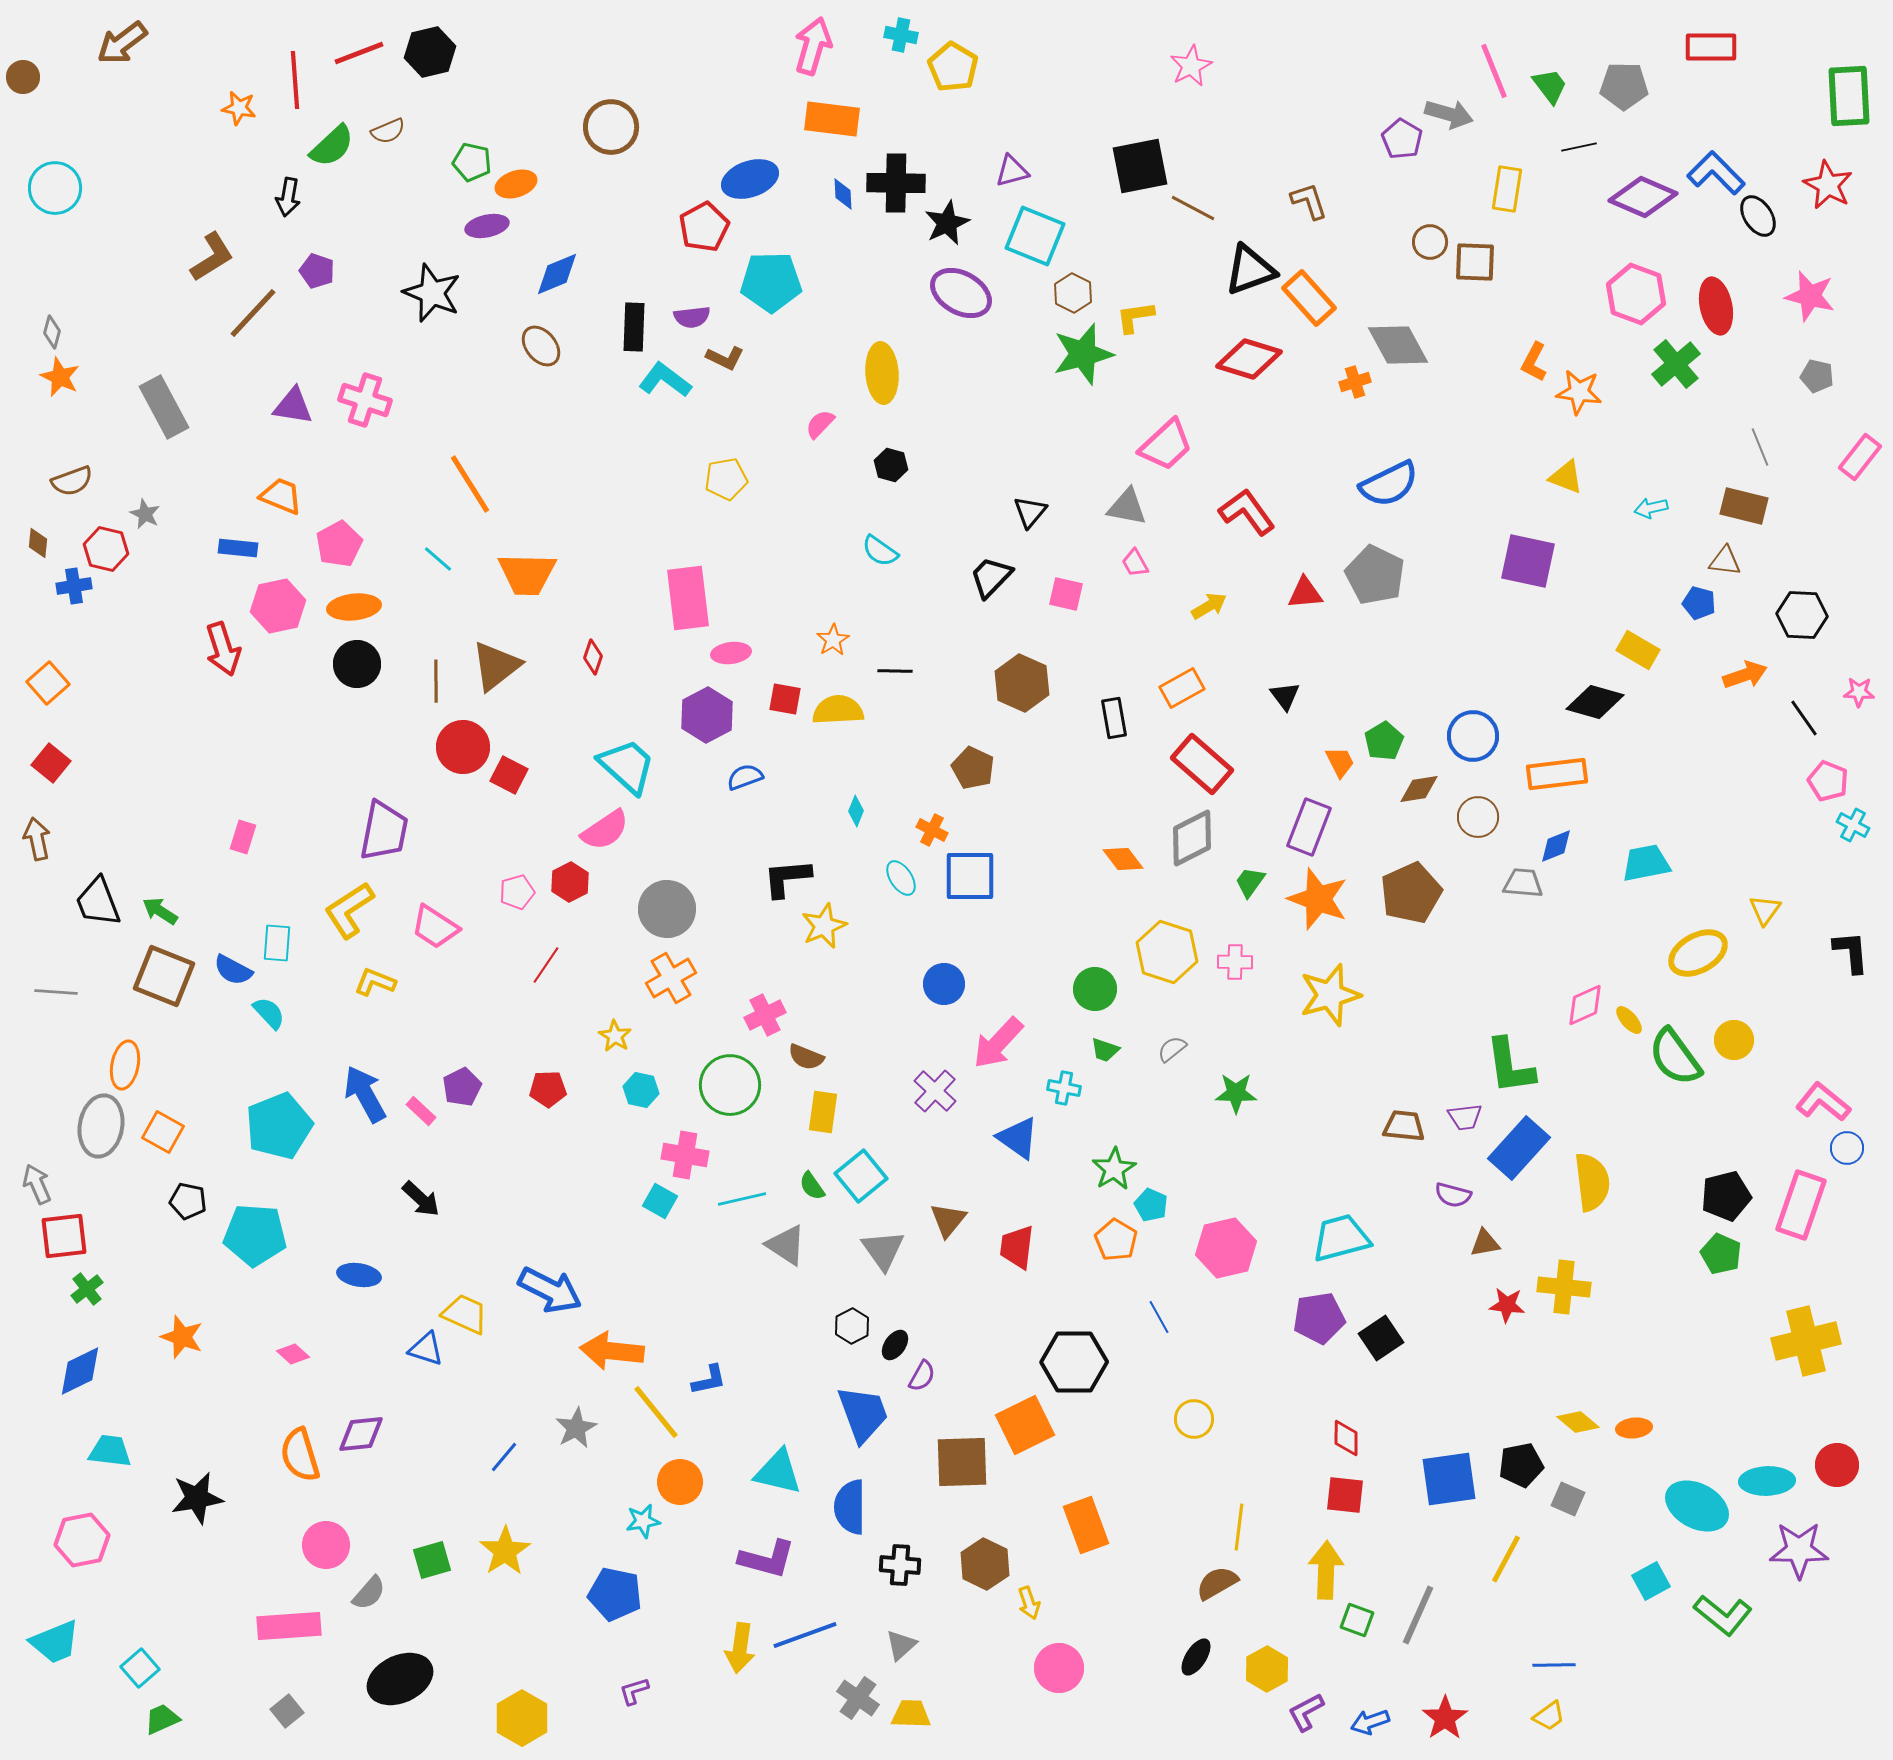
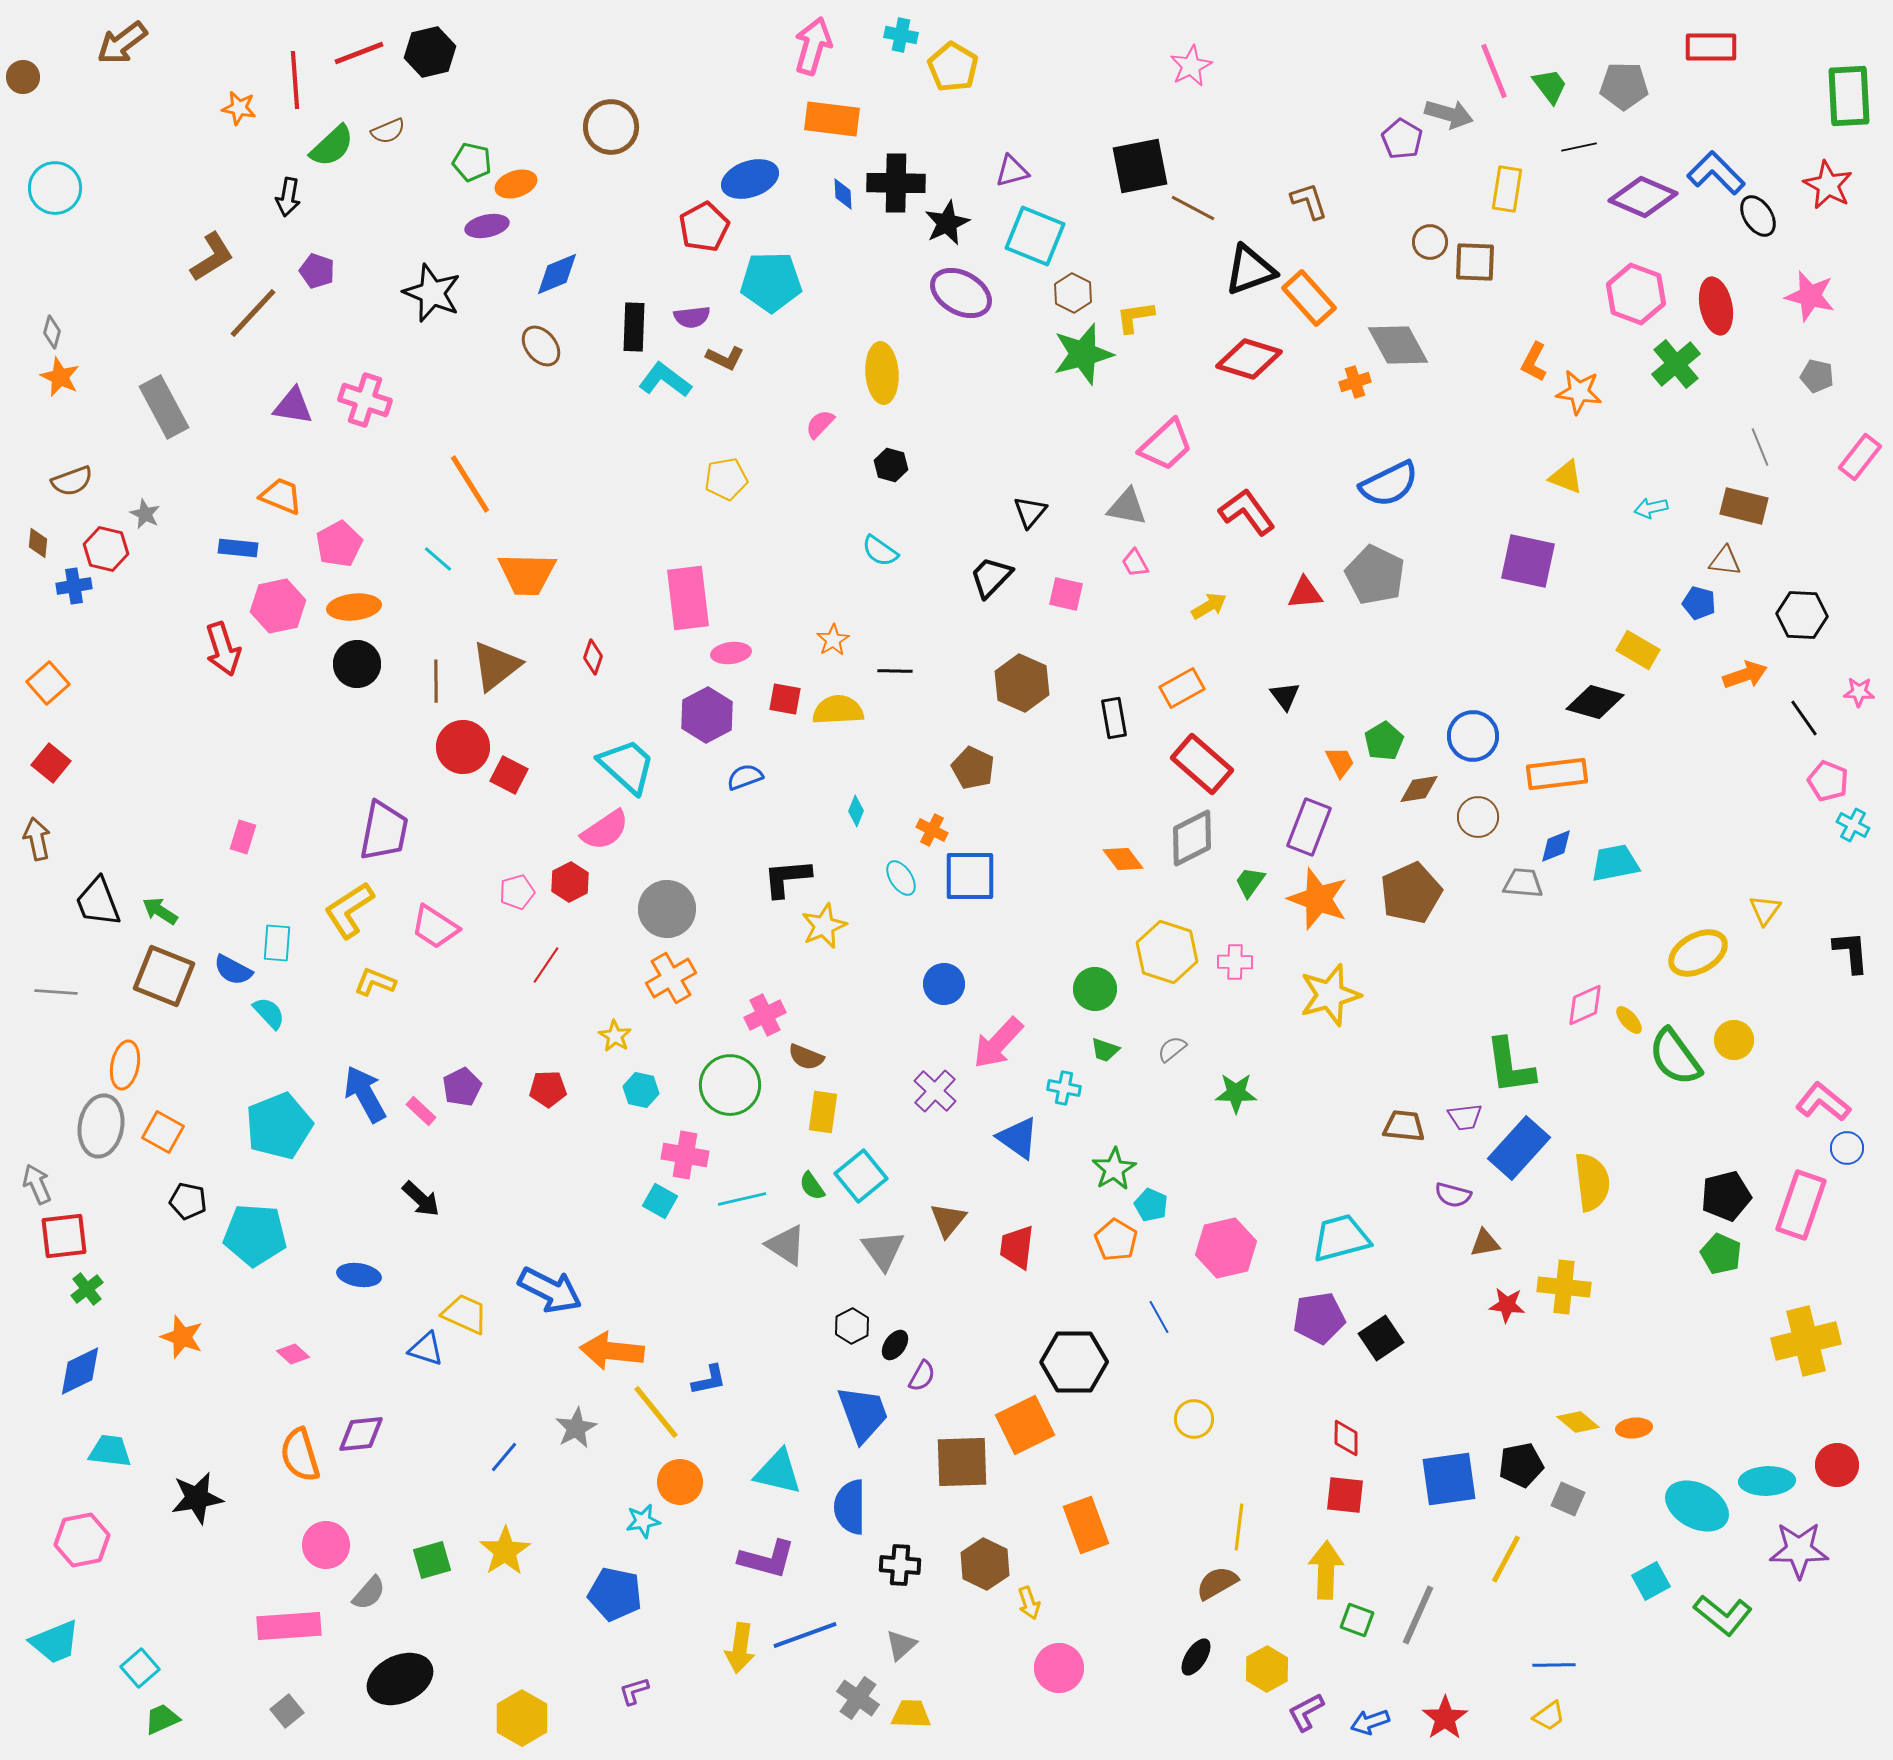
cyan trapezoid at (1646, 863): moved 31 px left
